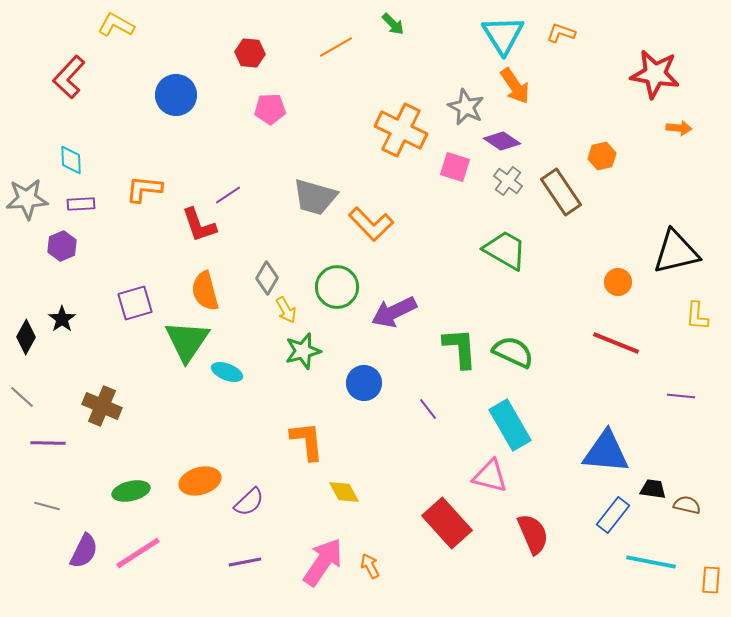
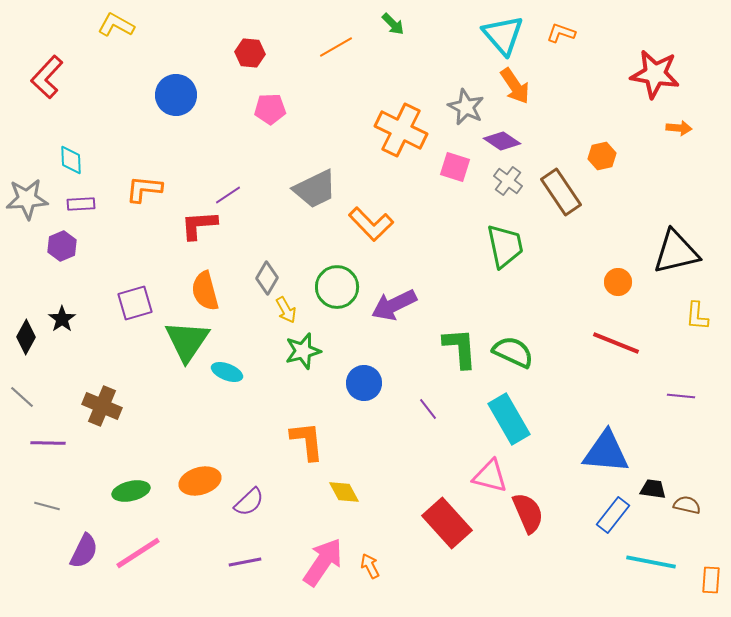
cyan triangle at (503, 35): rotated 9 degrees counterclockwise
red L-shape at (69, 77): moved 22 px left
gray trapezoid at (315, 197): moved 8 px up; rotated 42 degrees counterclockwise
red L-shape at (199, 225): rotated 105 degrees clockwise
green trapezoid at (505, 250): moved 4 px up; rotated 48 degrees clockwise
purple arrow at (394, 312): moved 7 px up
cyan rectangle at (510, 425): moved 1 px left, 6 px up
red semicircle at (533, 534): moved 5 px left, 21 px up
